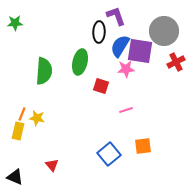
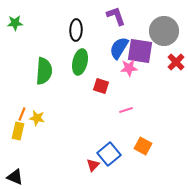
black ellipse: moved 23 px left, 2 px up
blue semicircle: moved 1 px left, 2 px down
red cross: rotated 18 degrees counterclockwise
pink star: moved 3 px right, 1 px up
orange square: rotated 36 degrees clockwise
red triangle: moved 41 px right; rotated 24 degrees clockwise
